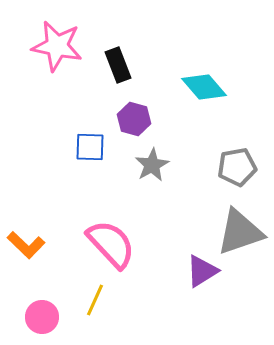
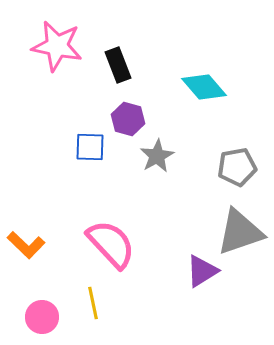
purple hexagon: moved 6 px left
gray star: moved 5 px right, 9 px up
yellow line: moved 2 px left, 3 px down; rotated 36 degrees counterclockwise
